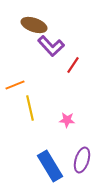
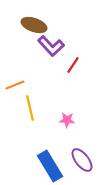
purple ellipse: rotated 55 degrees counterclockwise
